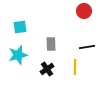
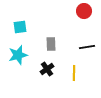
yellow line: moved 1 px left, 6 px down
